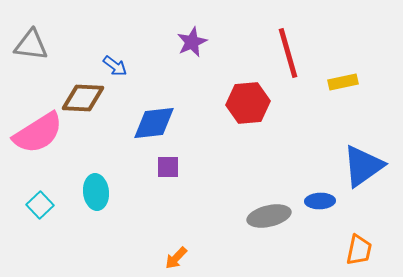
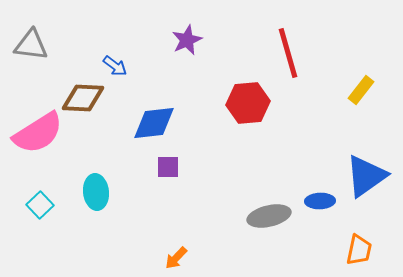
purple star: moved 5 px left, 2 px up
yellow rectangle: moved 18 px right, 8 px down; rotated 40 degrees counterclockwise
blue triangle: moved 3 px right, 10 px down
